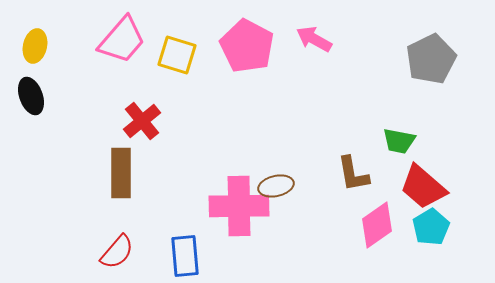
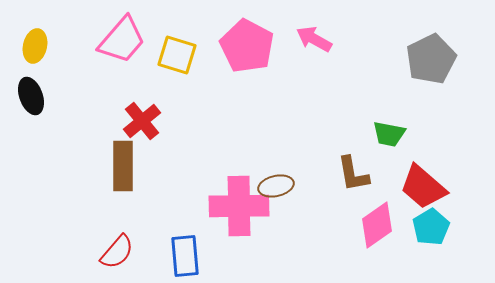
green trapezoid: moved 10 px left, 7 px up
brown rectangle: moved 2 px right, 7 px up
